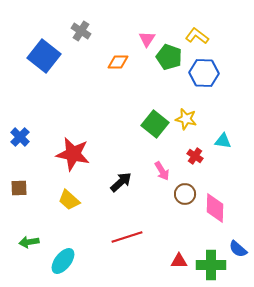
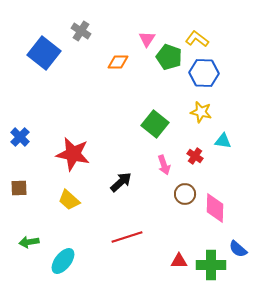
yellow L-shape: moved 3 px down
blue square: moved 3 px up
yellow star: moved 15 px right, 7 px up
pink arrow: moved 2 px right, 6 px up; rotated 12 degrees clockwise
